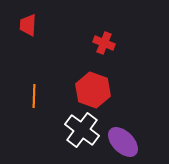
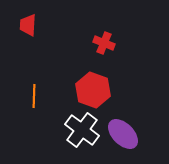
purple ellipse: moved 8 px up
